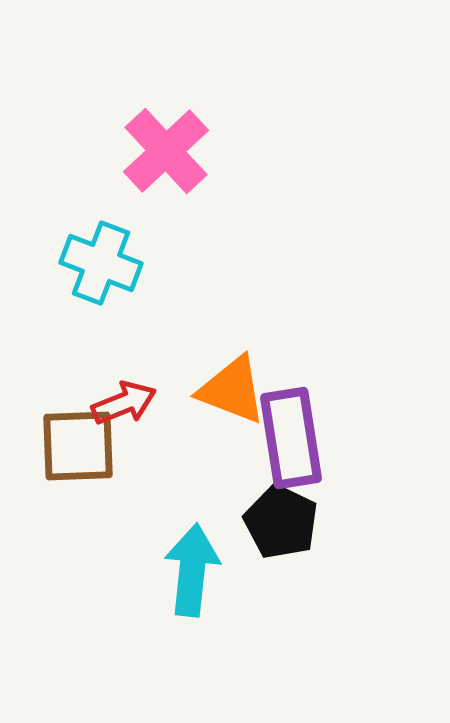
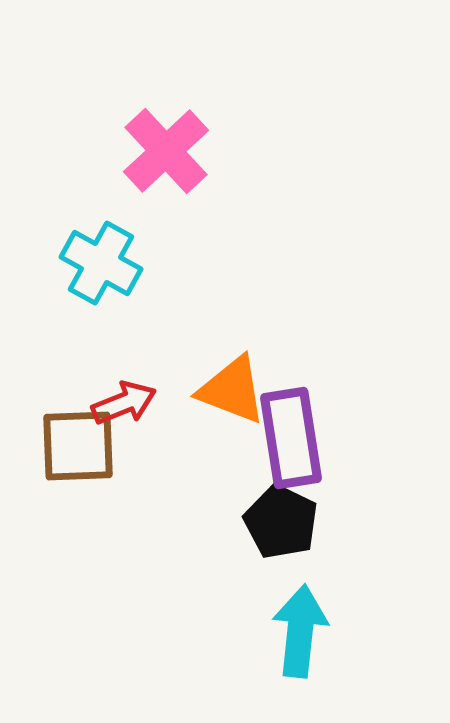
cyan cross: rotated 8 degrees clockwise
cyan arrow: moved 108 px right, 61 px down
